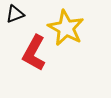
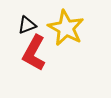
black triangle: moved 12 px right, 11 px down
